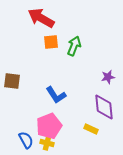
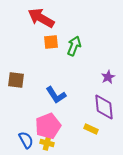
purple star: rotated 16 degrees counterclockwise
brown square: moved 4 px right, 1 px up
pink pentagon: moved 1 px left
